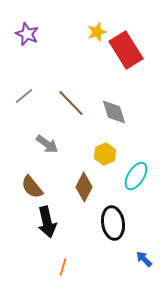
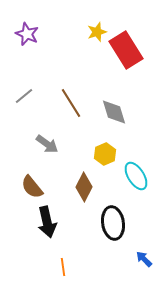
brown line: rotated 12 degrees clockwise
cyan ellipse: rotated 64 degrees counterclockwise
orange line: rotated 24 degrees counterclockwise
